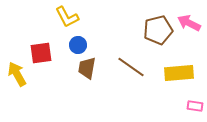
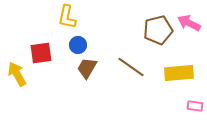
yellow L-shape: rotated 40 degrees clockwise
brown trapezoid: rotated 20 degrees clockwise
